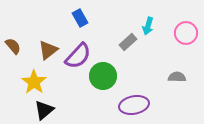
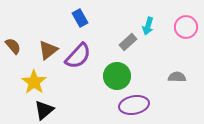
pink circle: moved 6 px up
green circle: moved 14 px right
